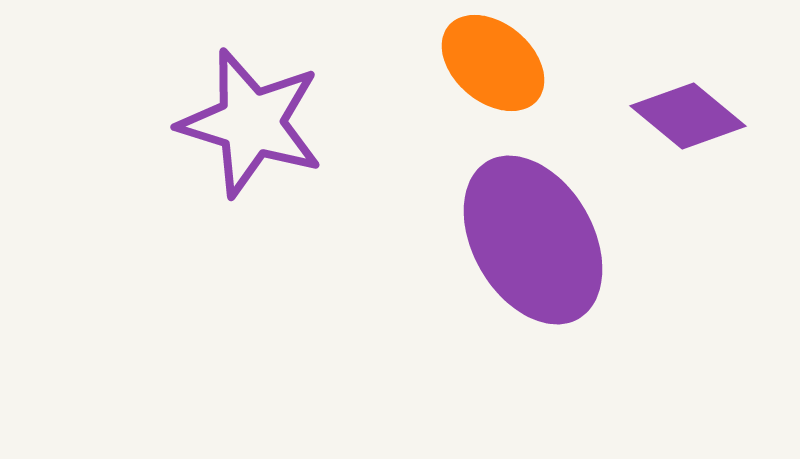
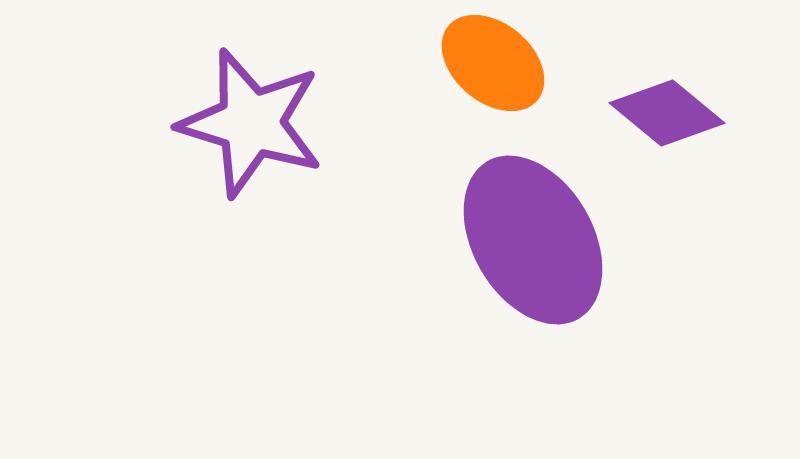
purple diamond: moved 21 px left, 3 px up
